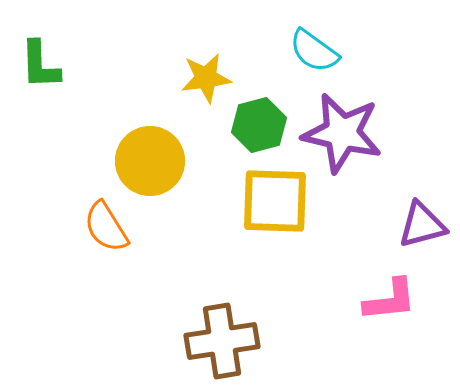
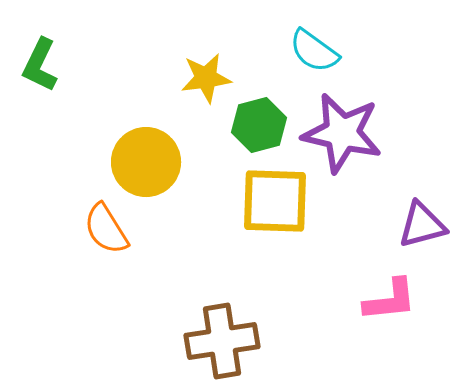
green L-shape: rotated 28 degrees clockwise
yellow circle: moved 4 px left, 1 px down
orange semicircle: moved 2 px down
